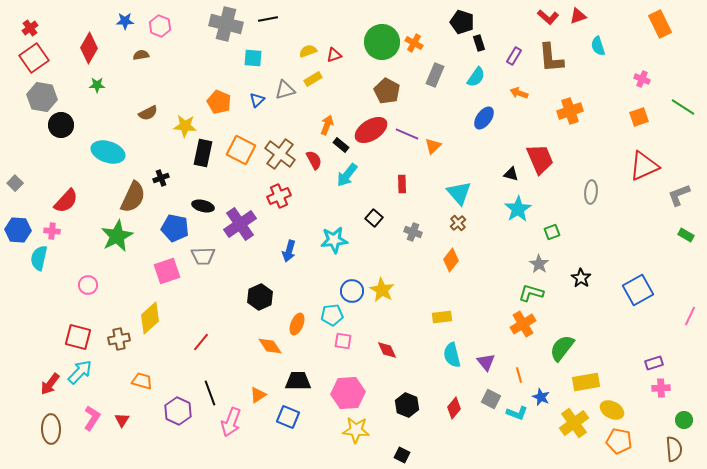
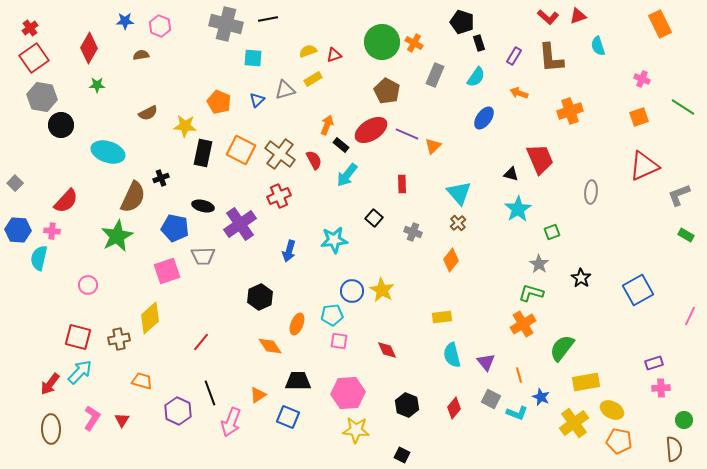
pink square at (343, 341): moved 4 px left
